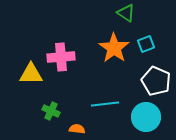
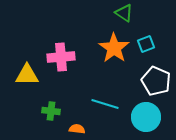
green triangle: moved 2 px left
yellow triangle: moved 4 px left, 1 px down
cyan line: rotated 24 degrees clockwise
green cross: rotated 18 degrees counterclockwise
